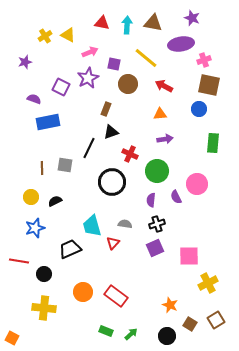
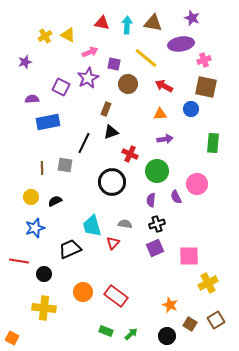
brown square at (209, 85): moved 3 px left, 2 px down
purple semicircle at (34, 99): moved 2 px left; rotated 24 degrees counterclockwise
blue circle at (199, 109): moved 8 px left
black line at (89, 148): moved 5 px left, 5 px up
